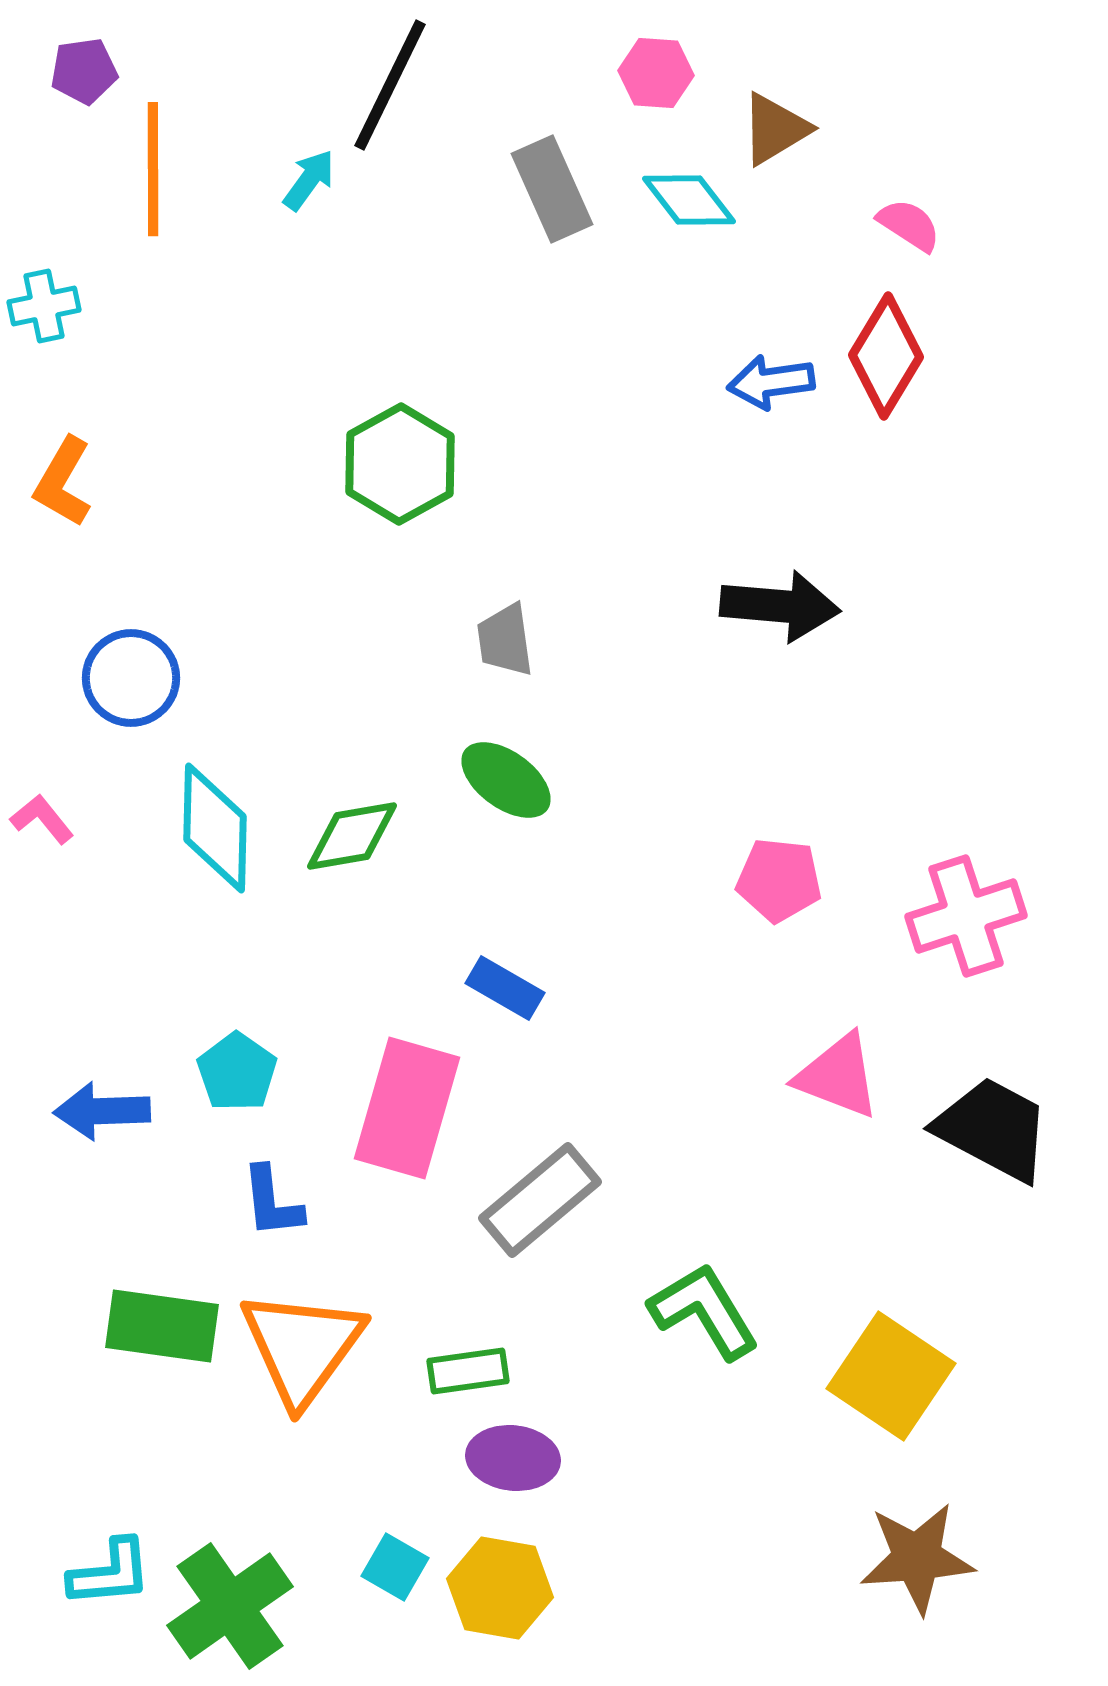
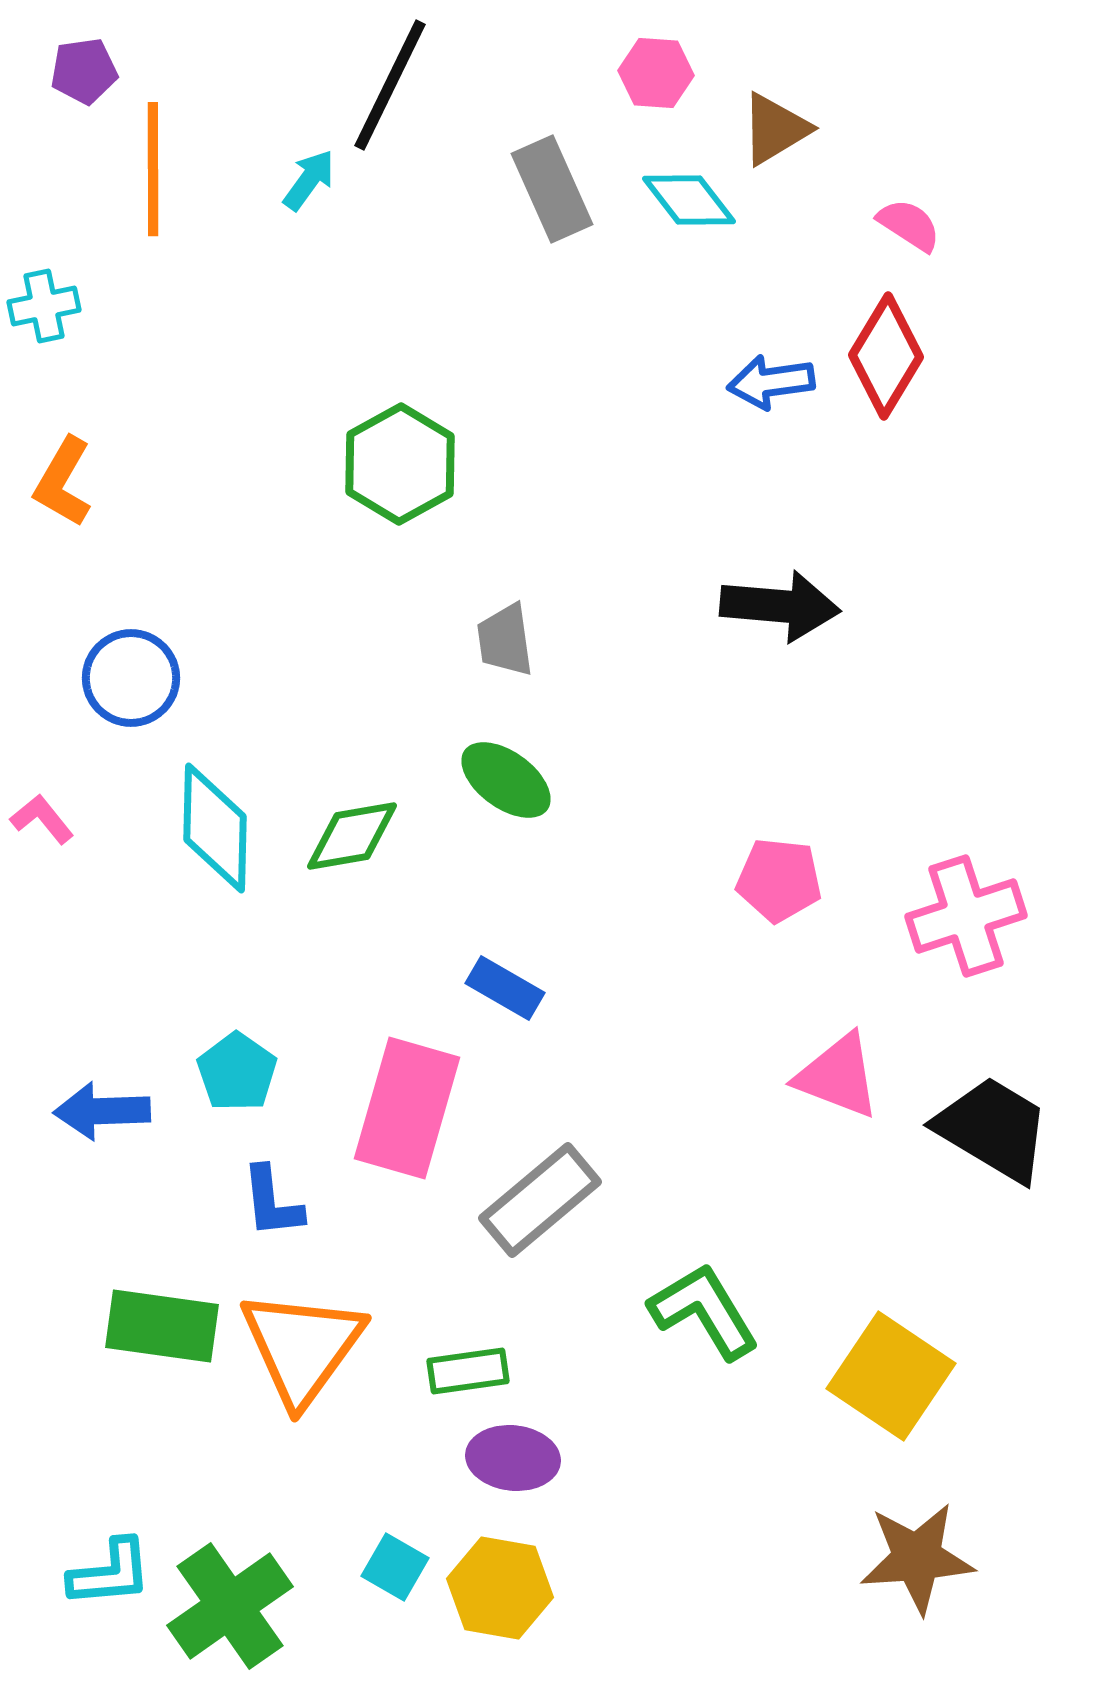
black trapezoid at (993, 1129): rotated 3 degrees clockwise
